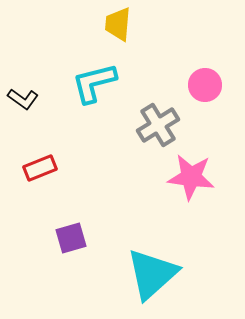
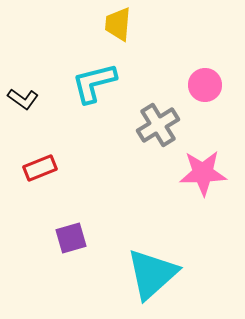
pink star: moved 12 px right, 4 px up; rotated 9 degrees counterclockwise
